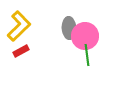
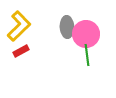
gray ellipse: moved 2 px left, 1 px up
pink circle: moved 1 px right, 2 px up
